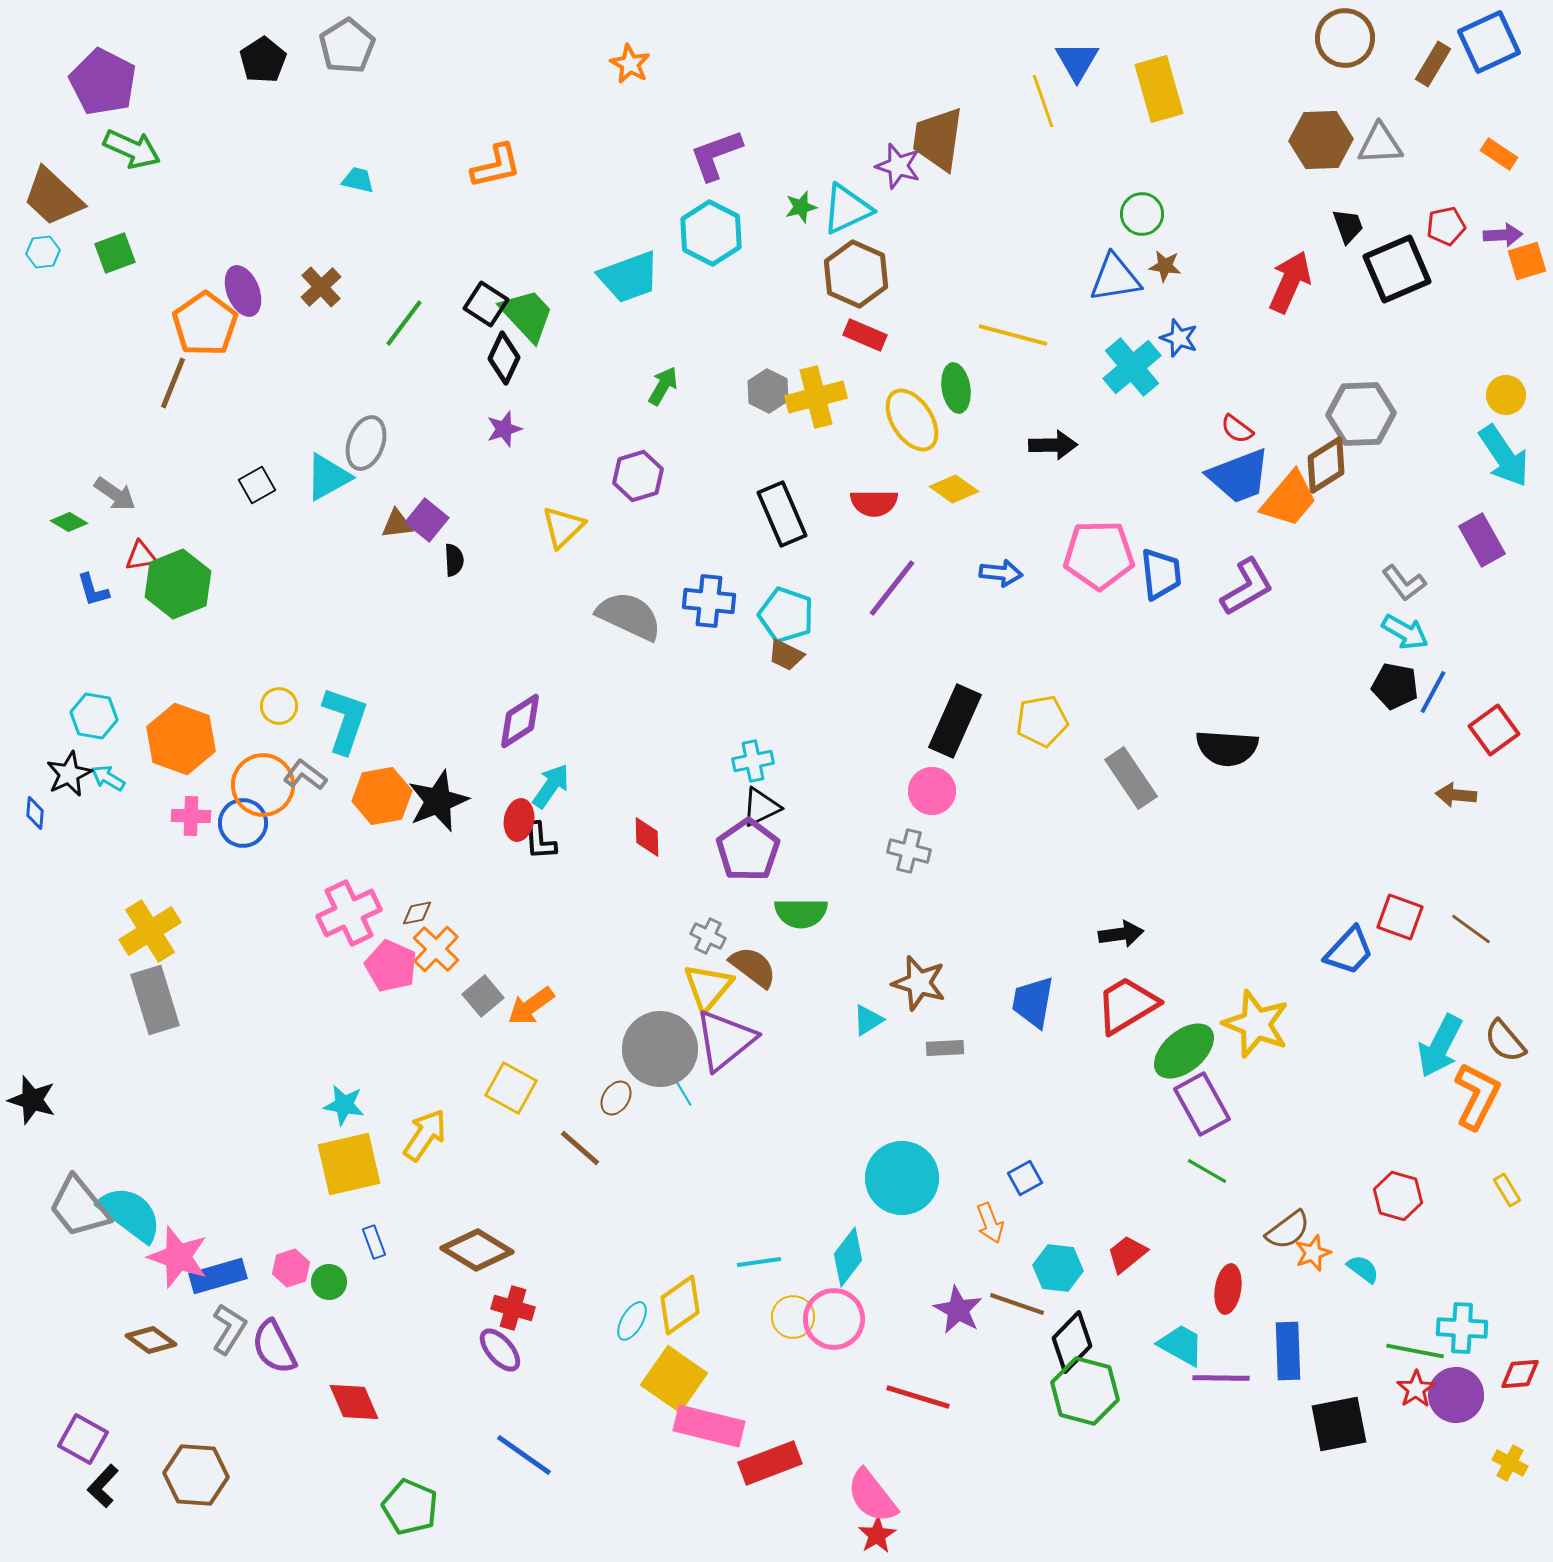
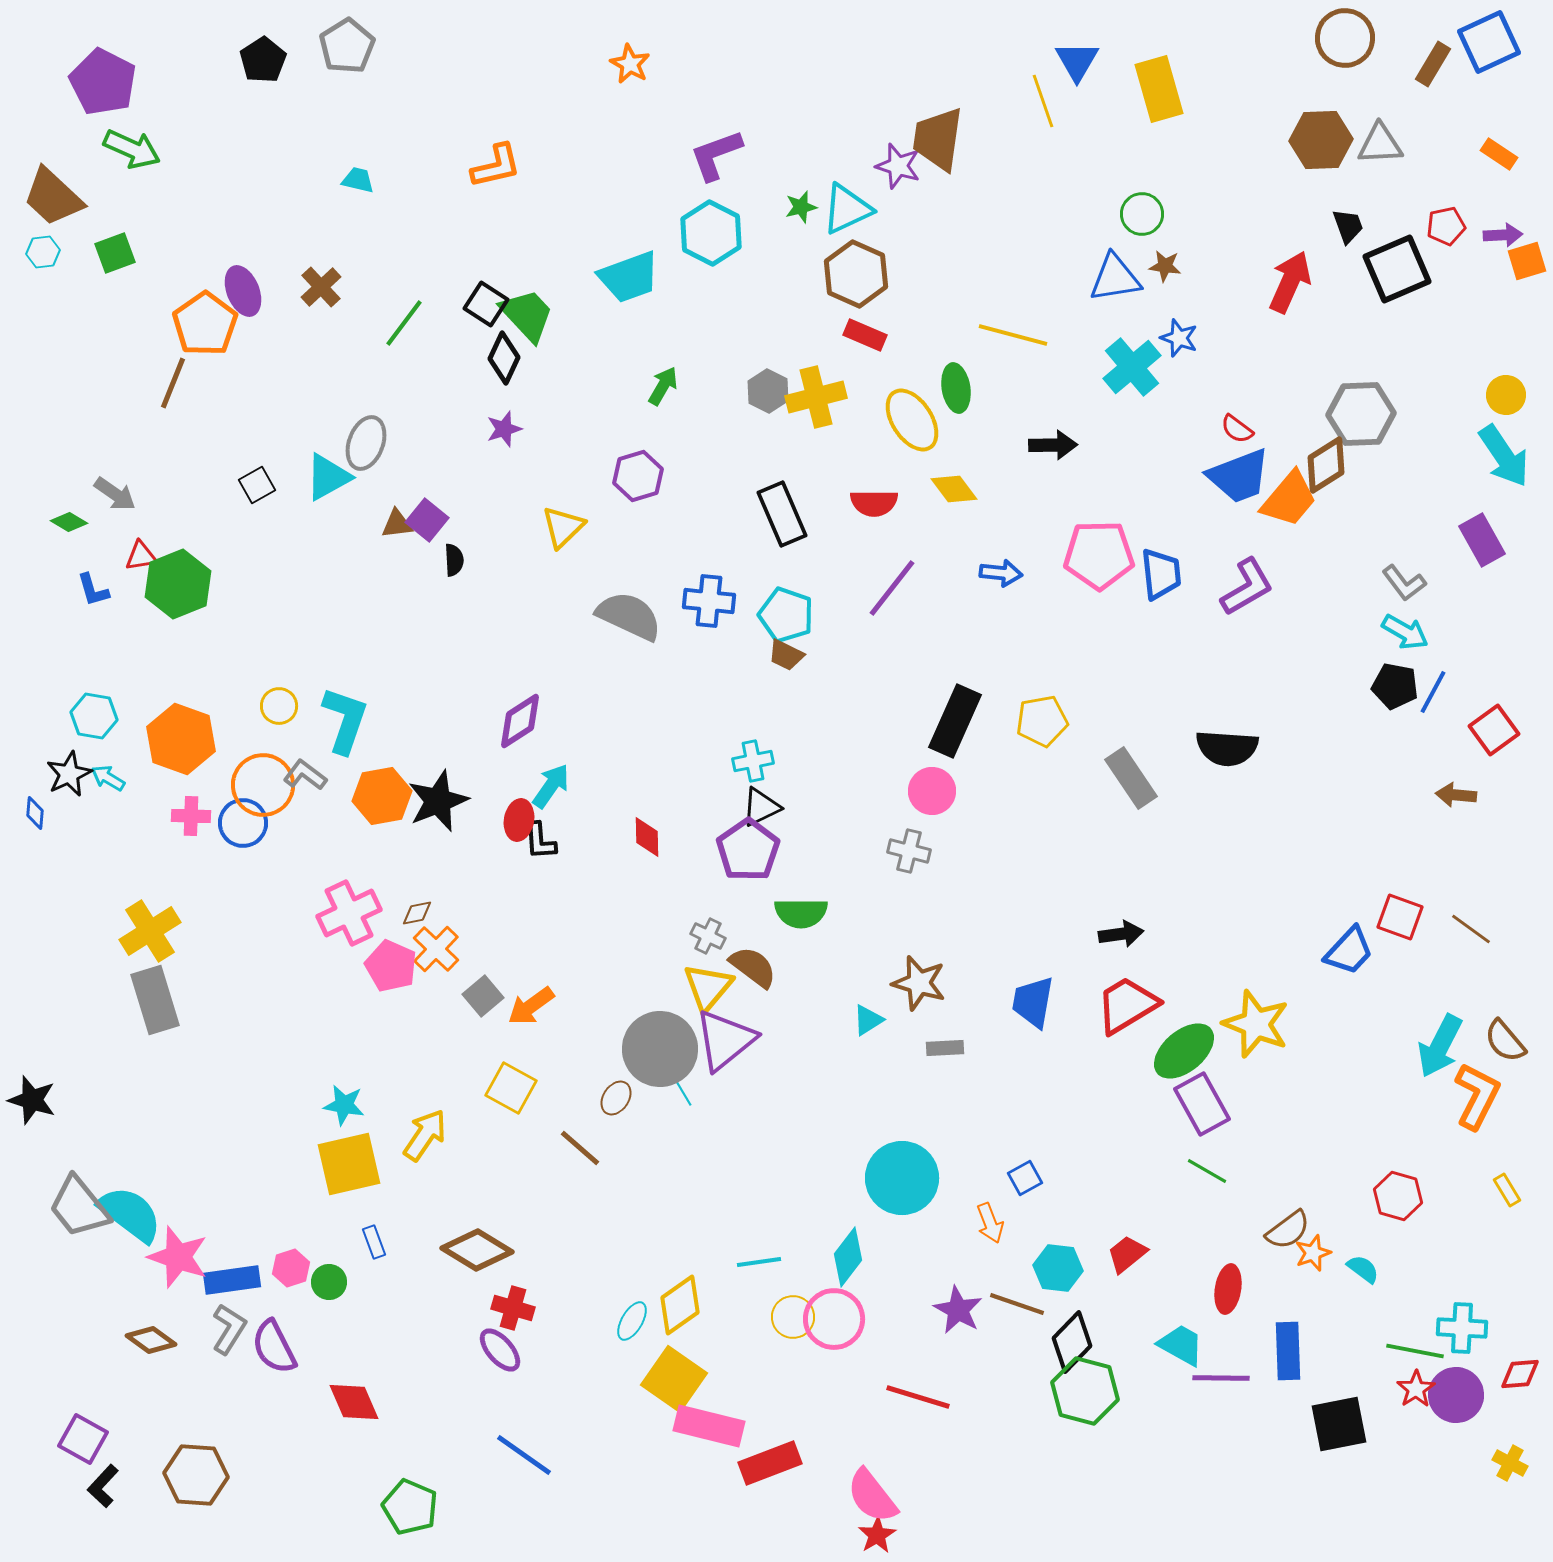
yellow diamond at (954, 489): rotated 18 degrees clockwise
blue rectangle at (218, 1276): moved 14 px right, 4 px down; rotated 8 degrees clockwise
